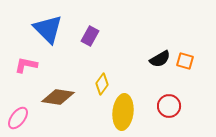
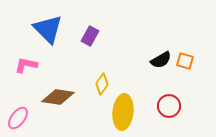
black semicircle: moved 1 px right, 1 px down
